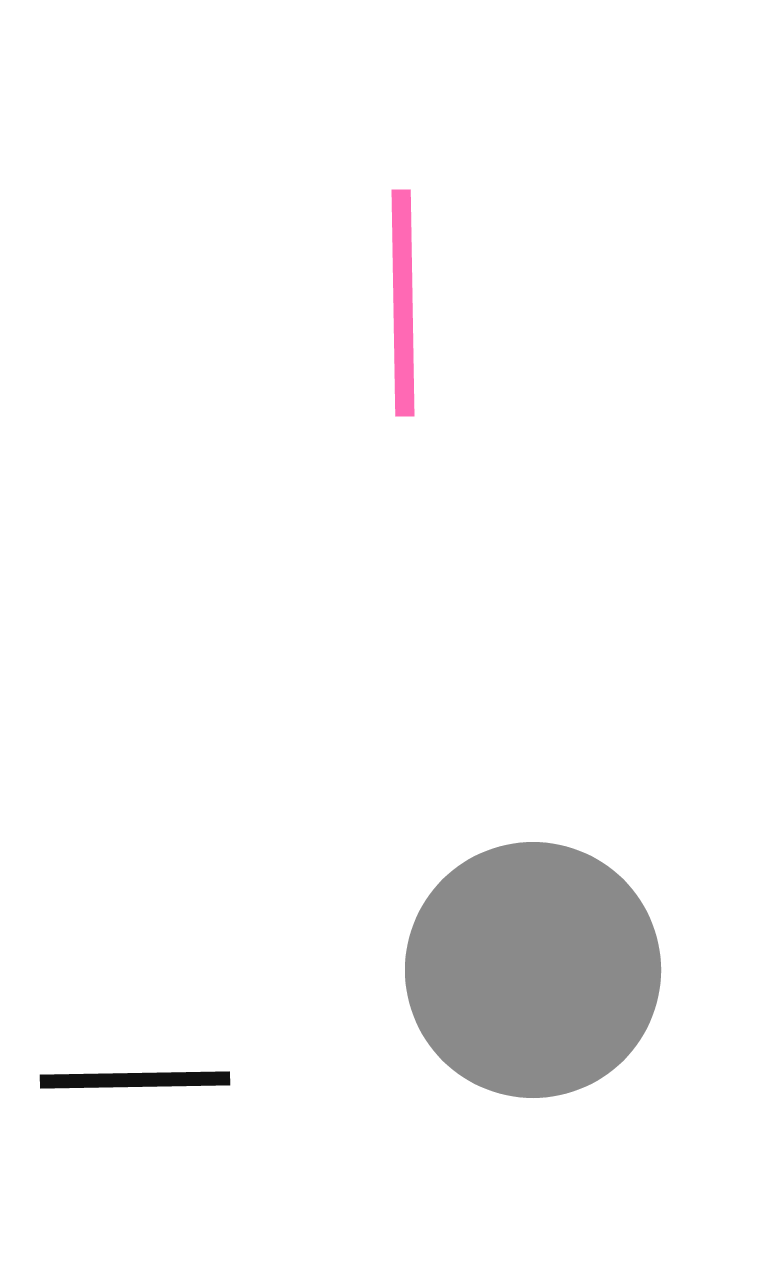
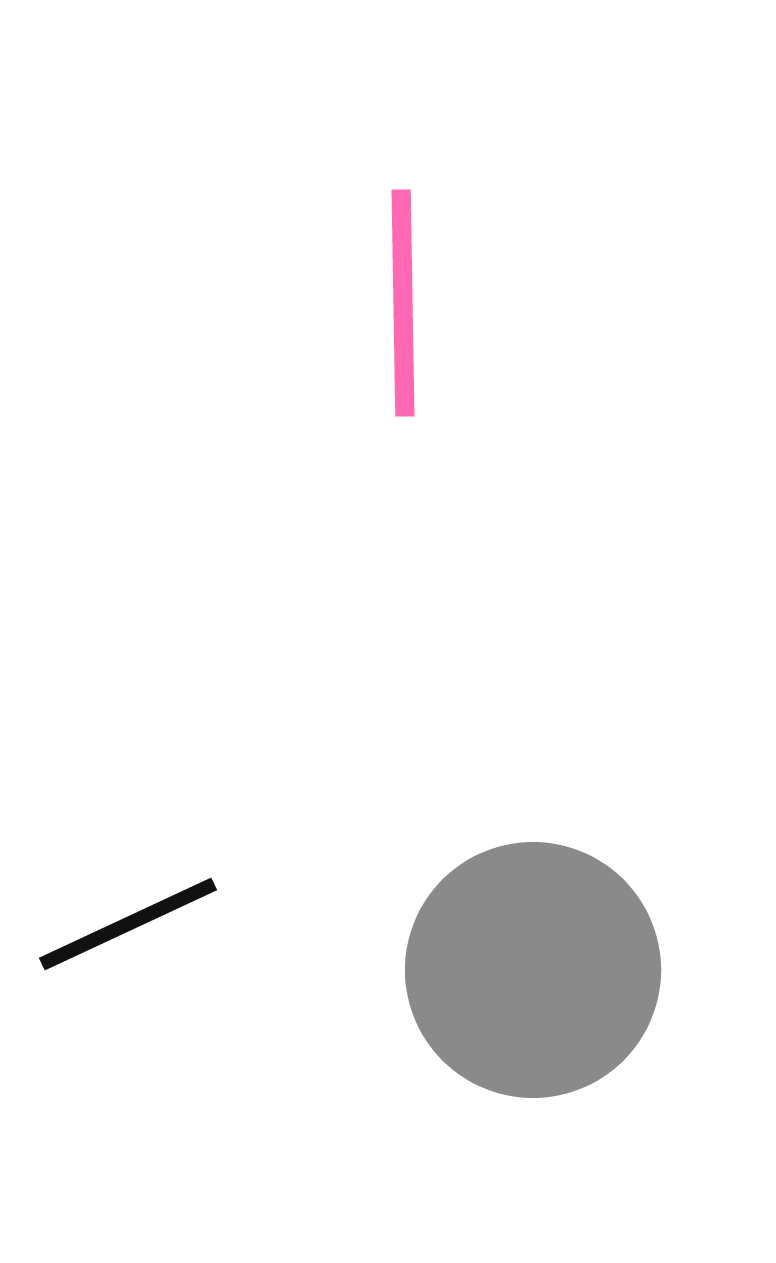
black line: moved 7 px left, 156 px up; rotated 24 degrees counterclockwise
